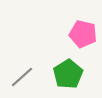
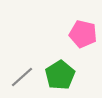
green pentagon: moved 8 px left, 1 px down
